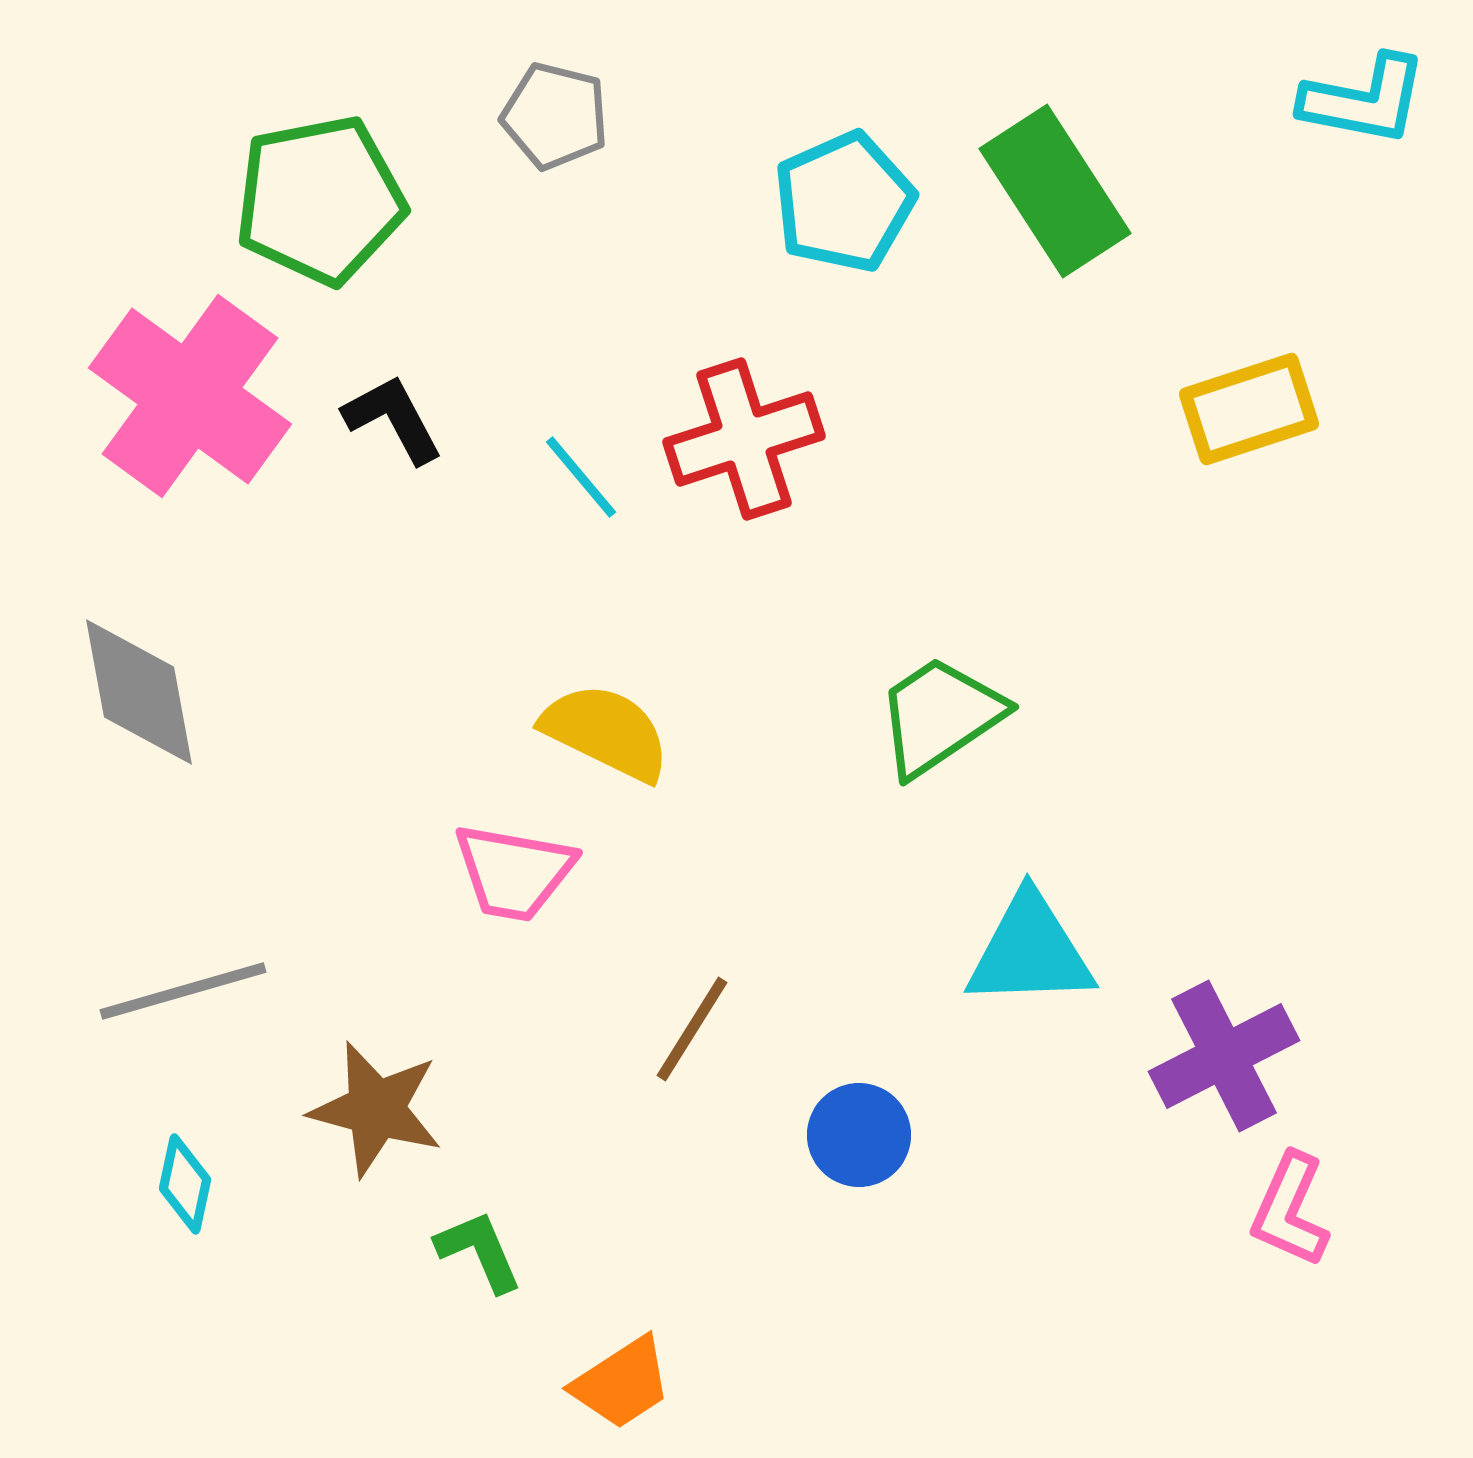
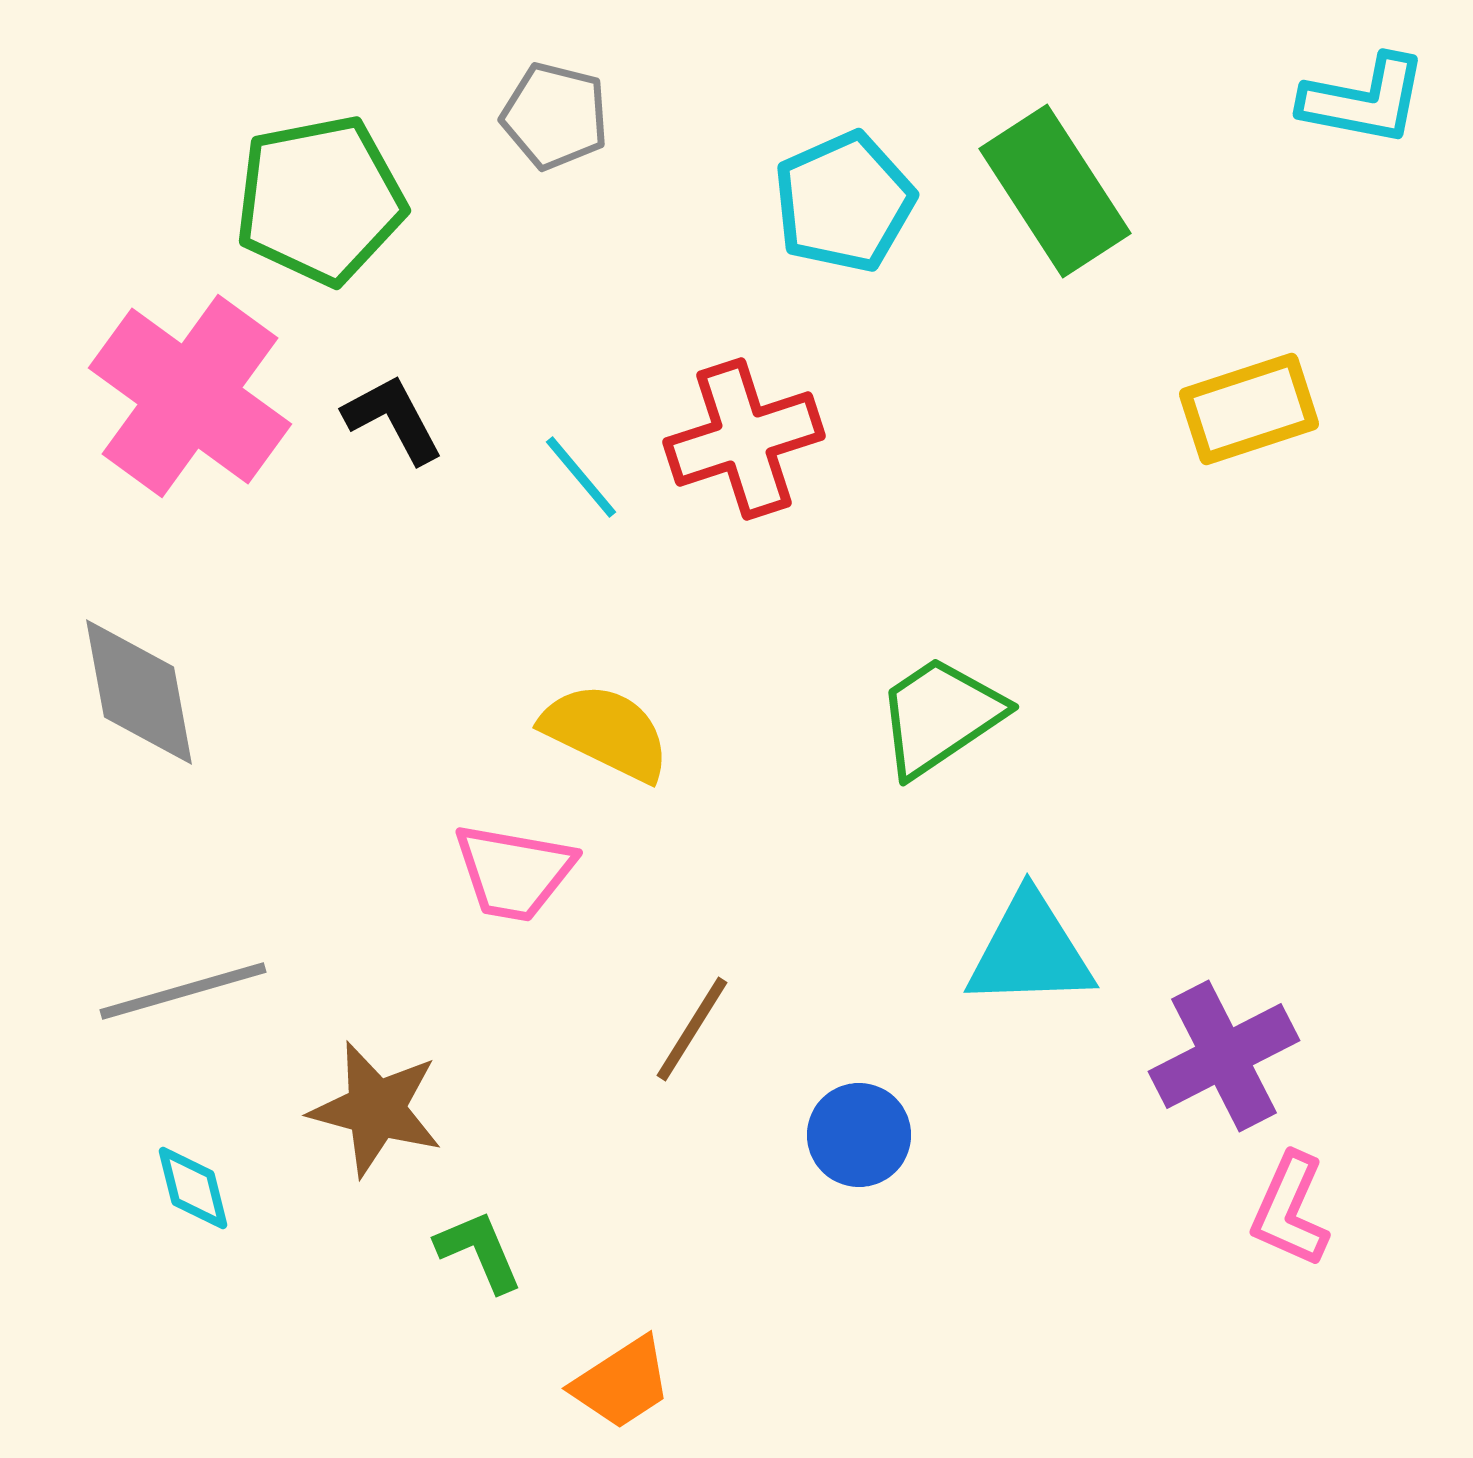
cyan diamond: moved 8 px right, 4 px down; rotated 26 degrees counterclockwise
